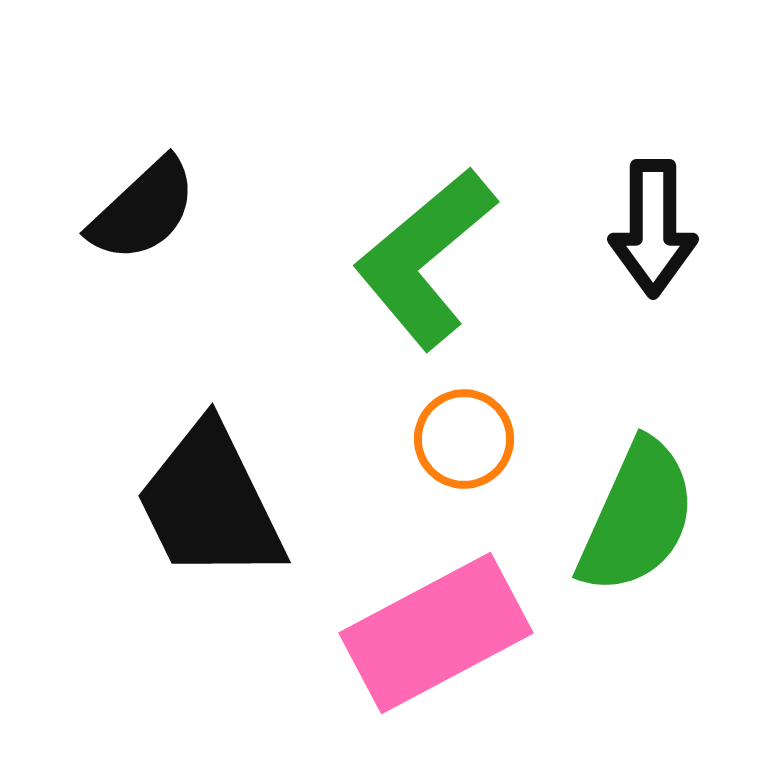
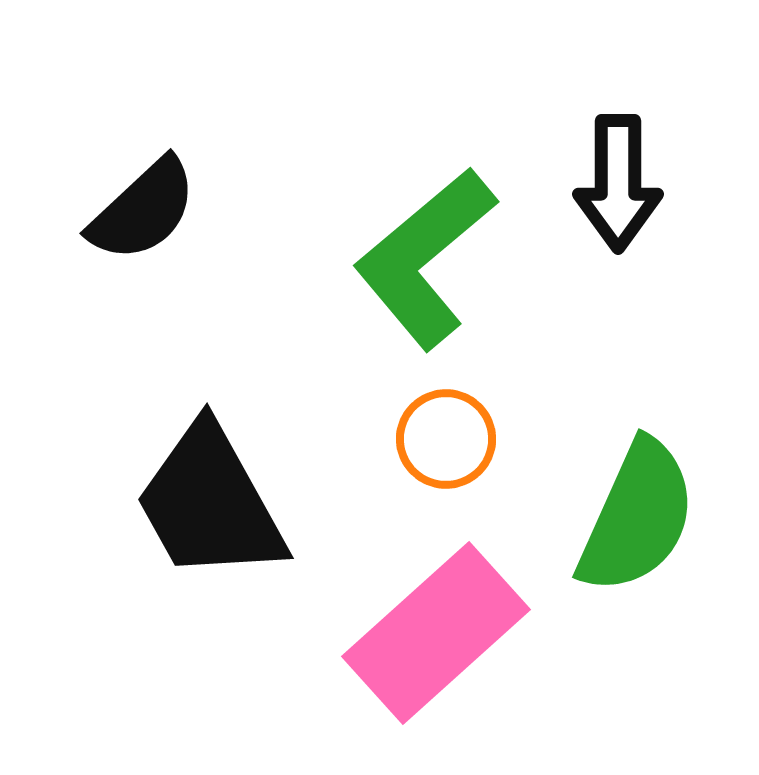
black arrow: moved 35 px left, 45 px up
orange circle: moved 18 px left
black trapezoid: rotated 3 degrees counterclockwise
pink rectangle: rotated 14 degrees counterclockwise
